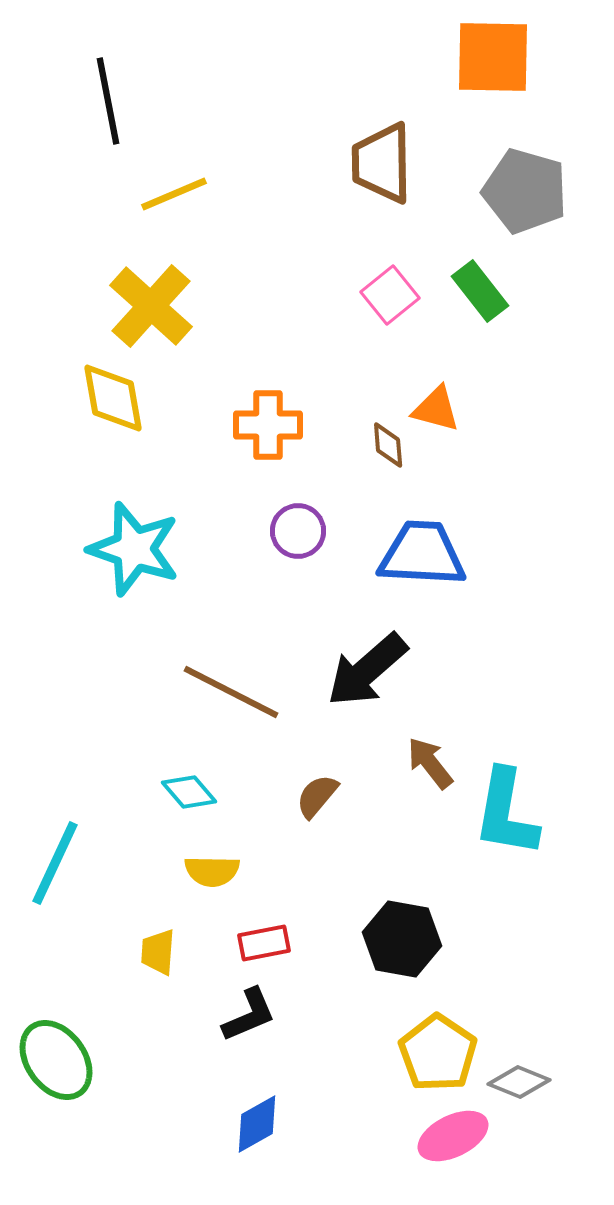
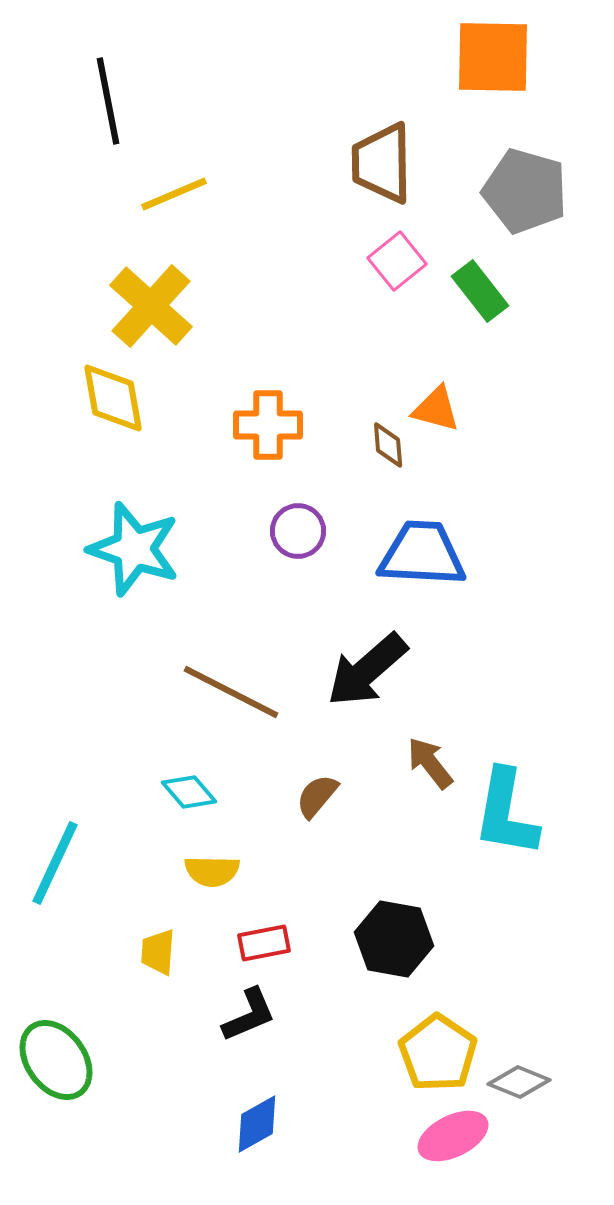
pink square: moved 7 px right, 34 px up
black hexagon: moved 8 px left
